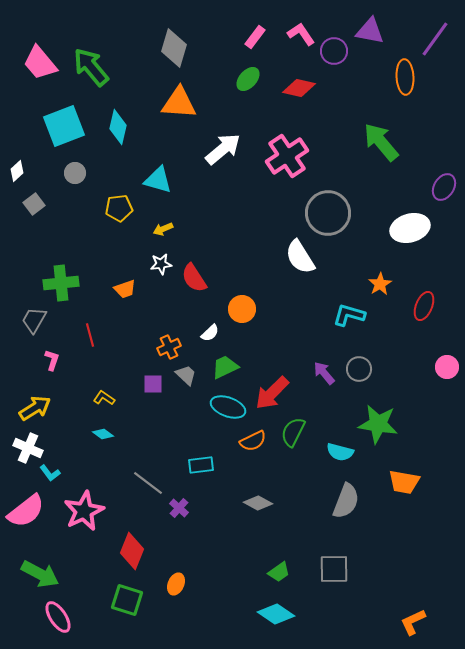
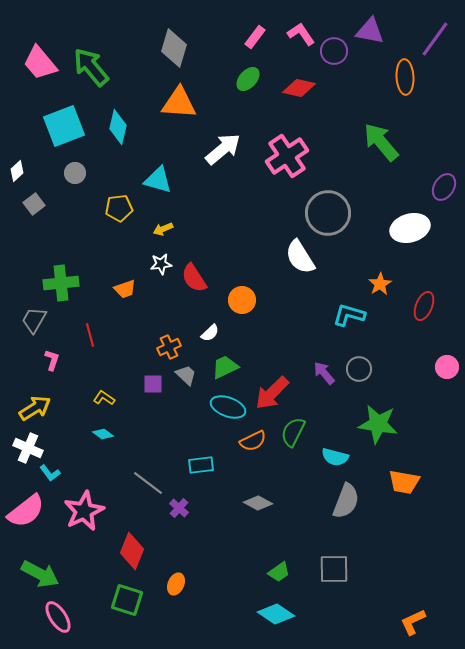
orange circle at (242, 309): moved 9 px up
cyan semicircle at (340, 452): moved 5 px left, 5 px down
